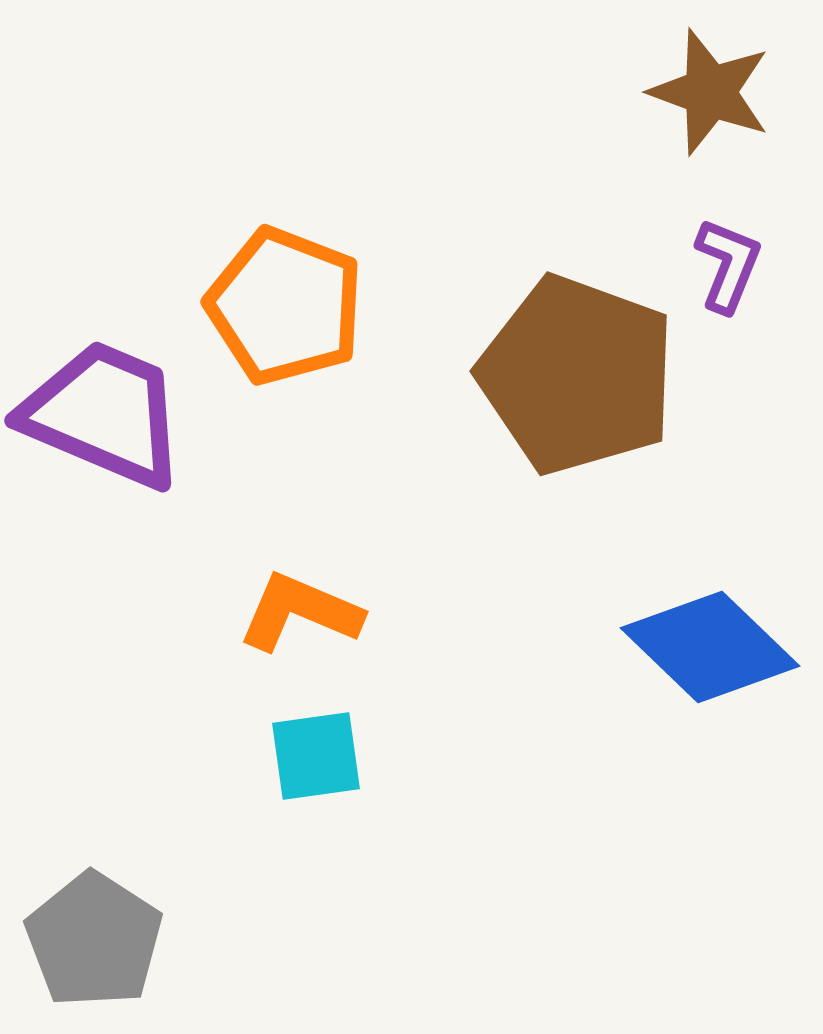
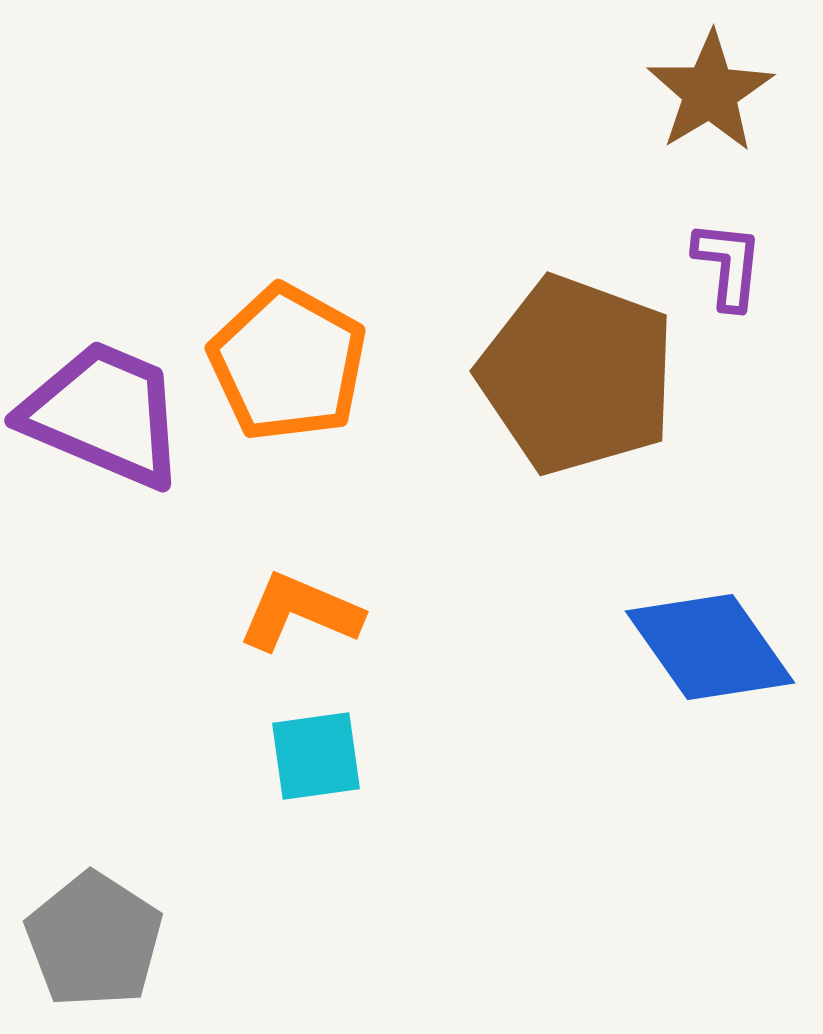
brown star: rotated 21 degrees clockwise
purple L-shape: rotated 16 degrees counterclockwise
orange pentagon: moved 3 px right, 57 px down; rotated 8 degrees clockwise
blue diamond: rotated 11 degrees clockwise
